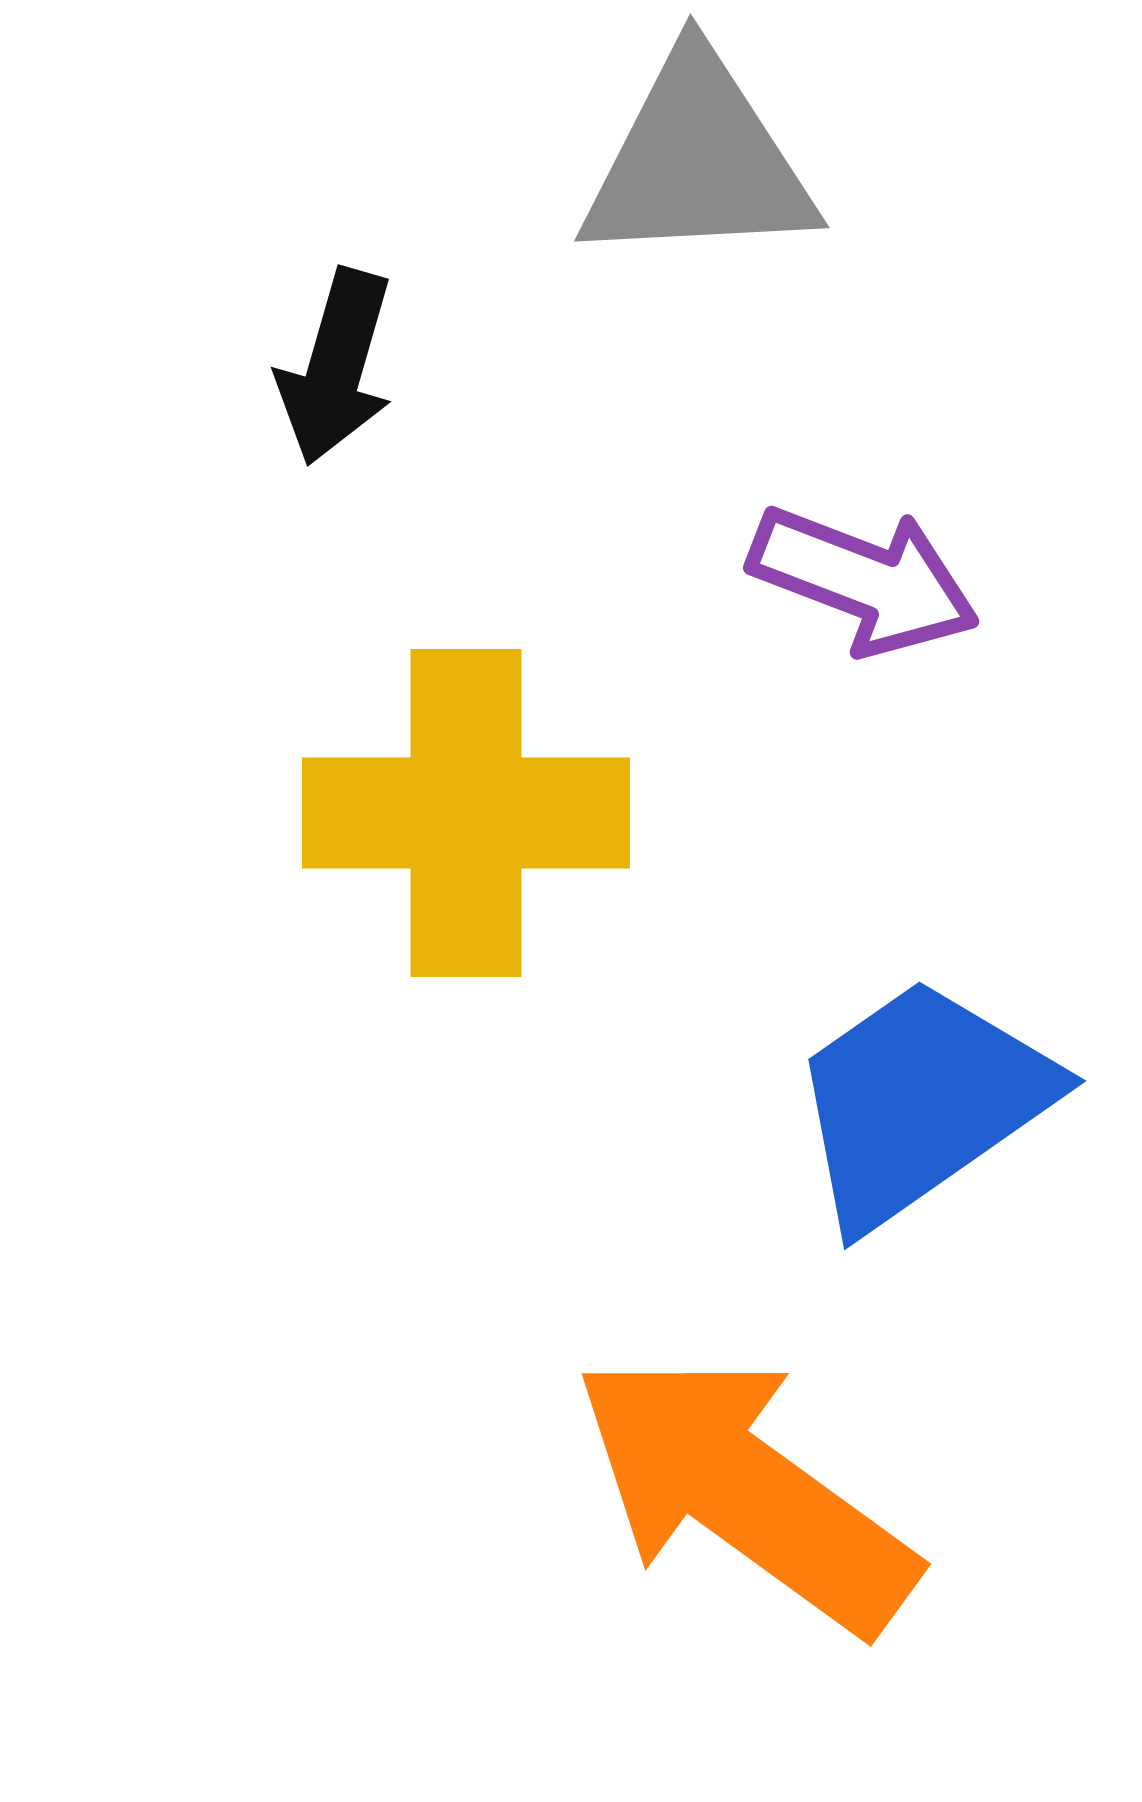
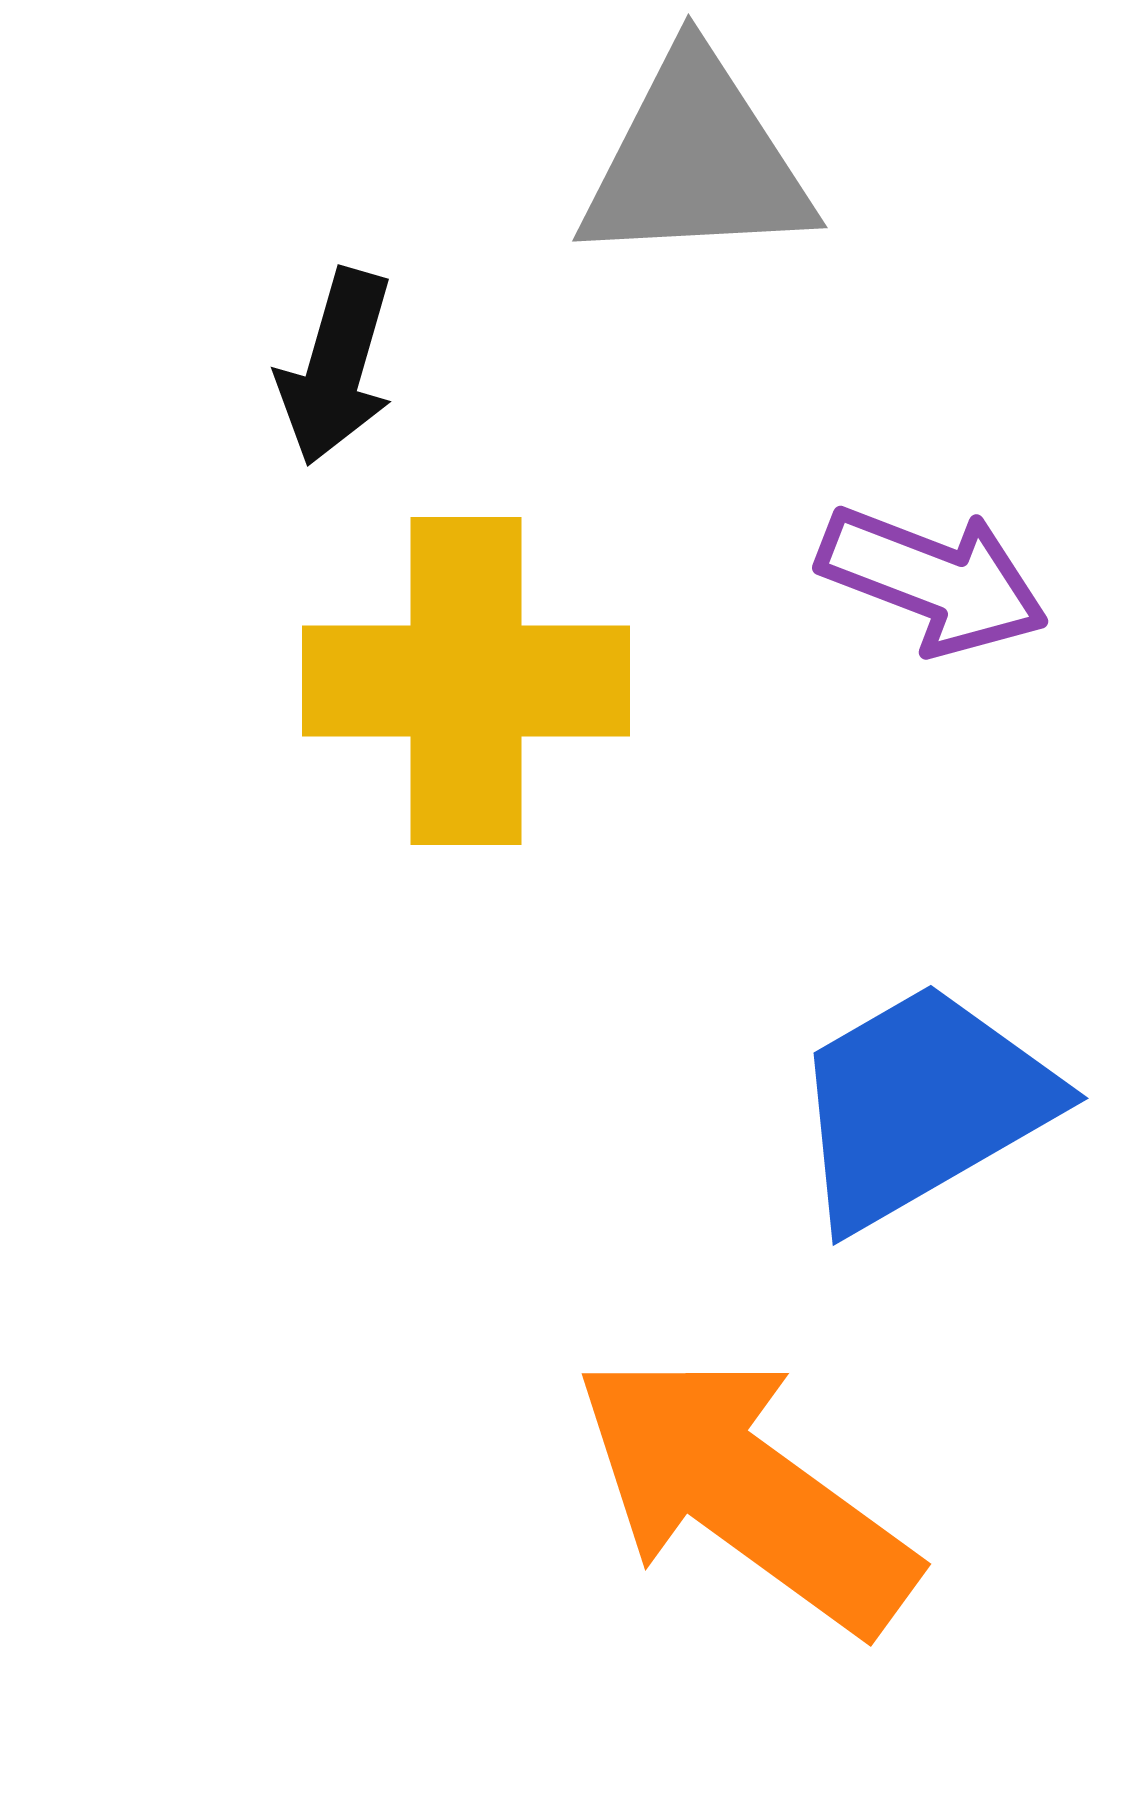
gray triangle: moved 2 px left
purple arrow: moved 69 px right
yellow cross: moved 132 px up
blue trapezoid: moved 1 px right, 3 px down; rotated 5 degrees clockwise
